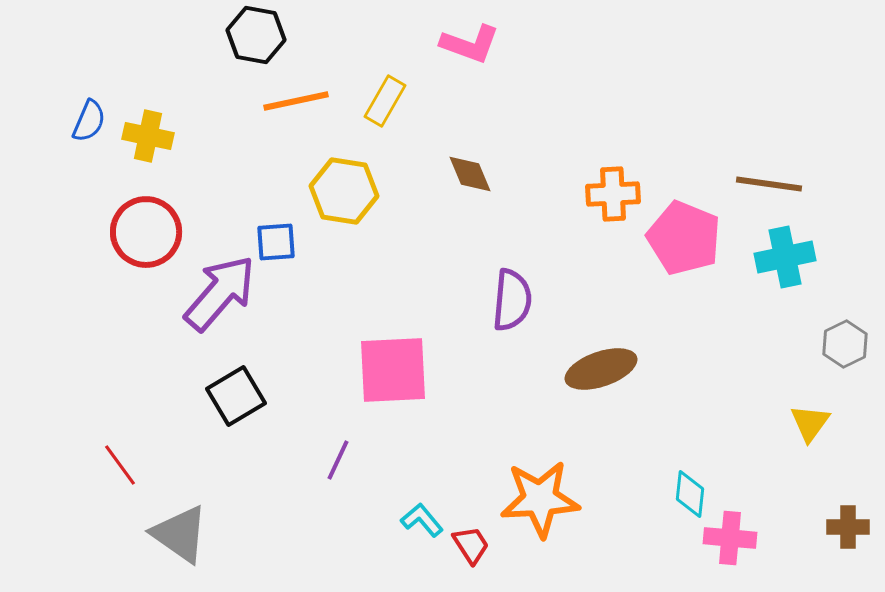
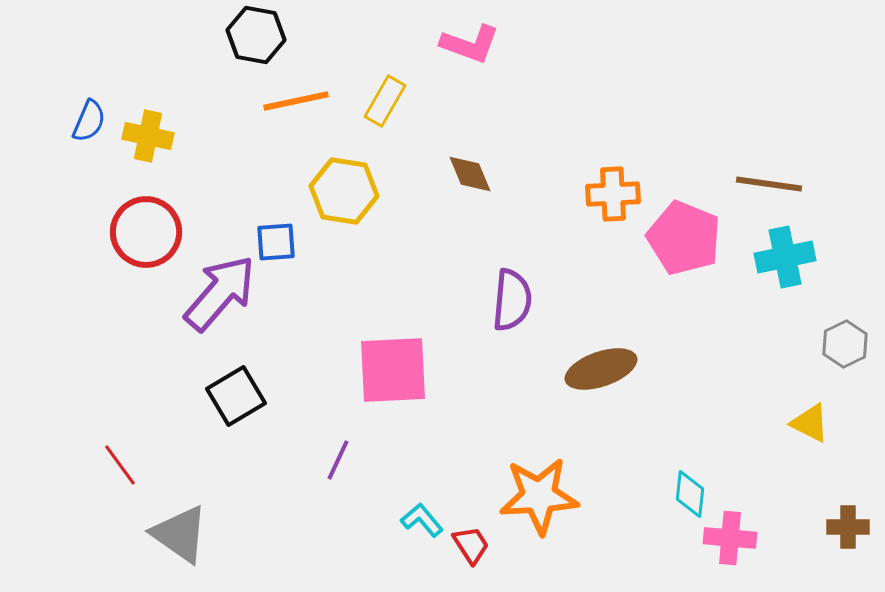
yellow triangle: rotated 39 degrees counterclockwise
orange star: moved 1 px left, 3 px up
